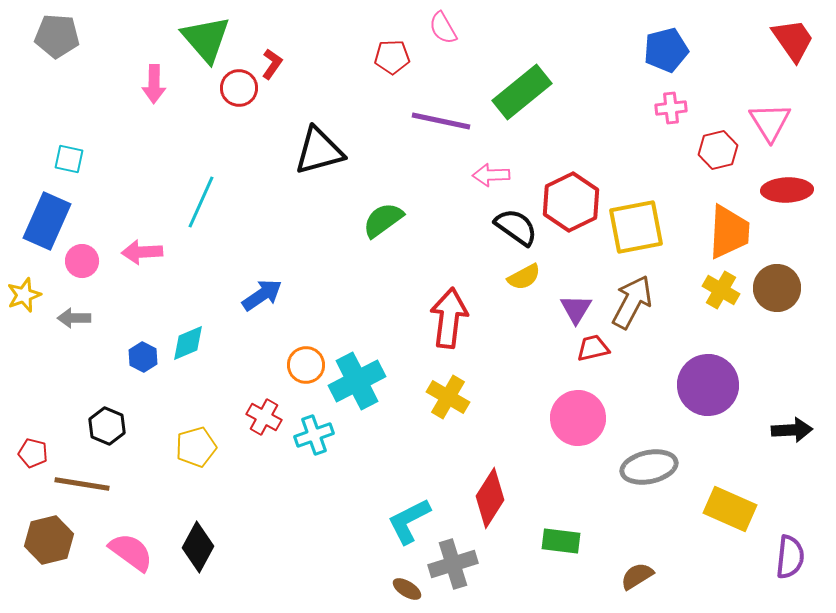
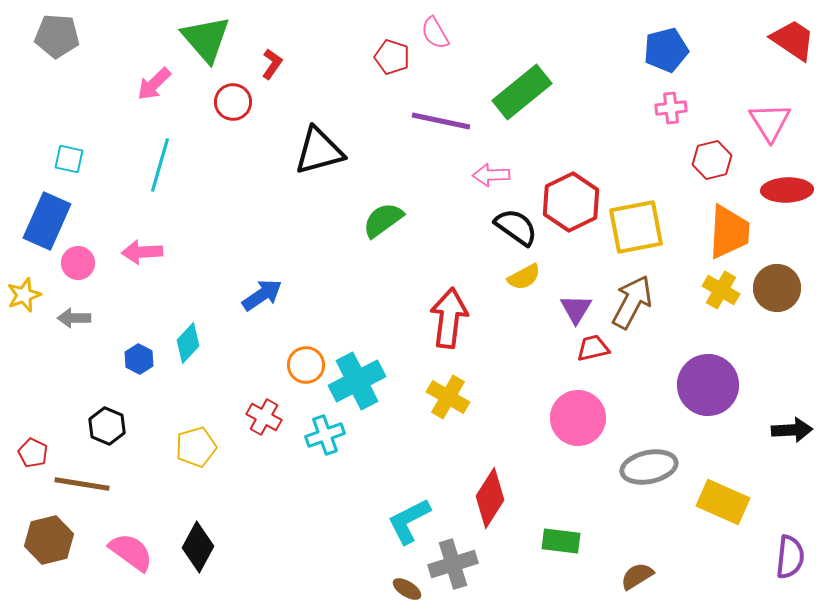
pink semicircle at (443, 28): moved 8 px left, 5 px down
red trapezoid at (793, 40): rotated 21 degrees counterclockwise
red pentagon at (392, 57): rotated 20 degrees clockwise
pink arrow at (154, 84): rotated 45 degrees clockwise
red circle at (239, 88): moved 6 px left, 14 px down
red hexagon at (718, 150): moved 6 px left, 10 px down
cyan line at (201, 202): moved 41 px left, 37 px up; rotated 8 degrees counterclockwise
pink circle at (82, 261): moved 4 px left, 2 px down
cyan diamond at (188, 343): rotated 24 degrees counterclockwise
blue hexagon at (143, 357): moved 4 px left, 2 px down
cyan cross at (314, 435): moved 11 px right
red pentagon at (33, 453): rotated 12 degrees clockwise
yellow rectangle at (730, 509): moved 7 px left, 7 px up
